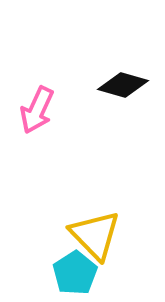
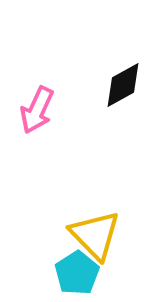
black diamond: rotated 45 degrees counterclockwise
cyan pentagon: moved 2 px right
